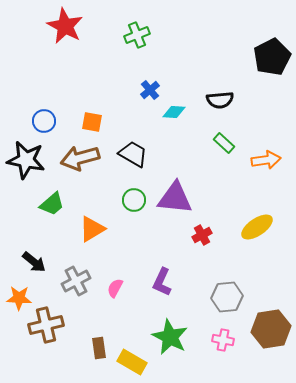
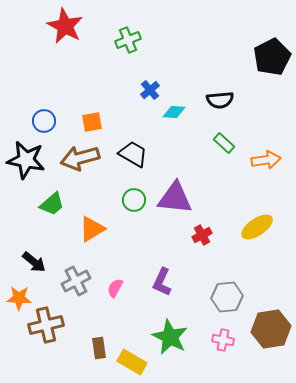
green cross: moved 9 px left, 5 px down
orange square: rotated 20 degrees counterclockwise
